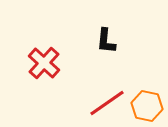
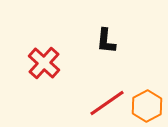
orange hexagon: rotated 20 degrees clockwise
